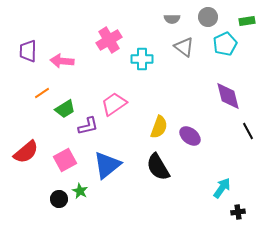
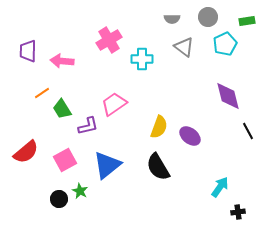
green trapezoid: moved 3 px left; rotated 90 degrees clockwise
cyan arrow: moved 2 px left, 1 px up
